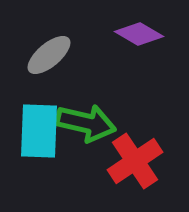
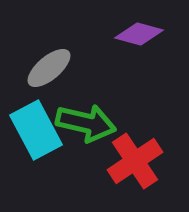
purple diamond: rotated 15 degrees counterclockwise
gray ellipse: moved 13 px down
cyan rectangle: moved 3 px left, 1 px up; rotated 30 degrees counterclockwise
